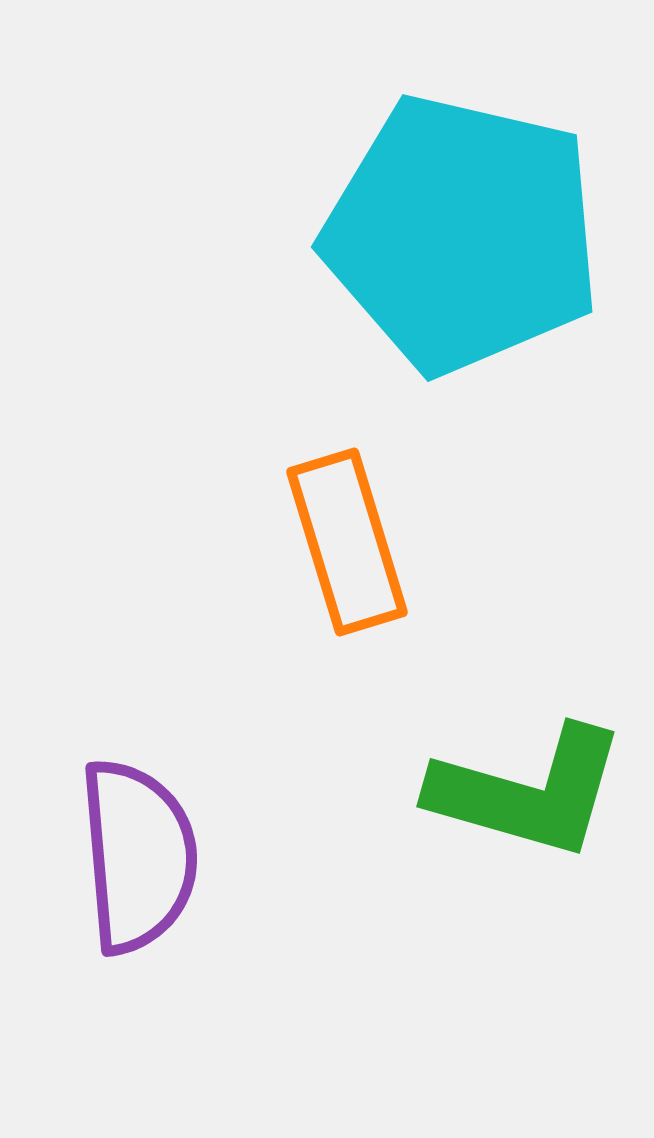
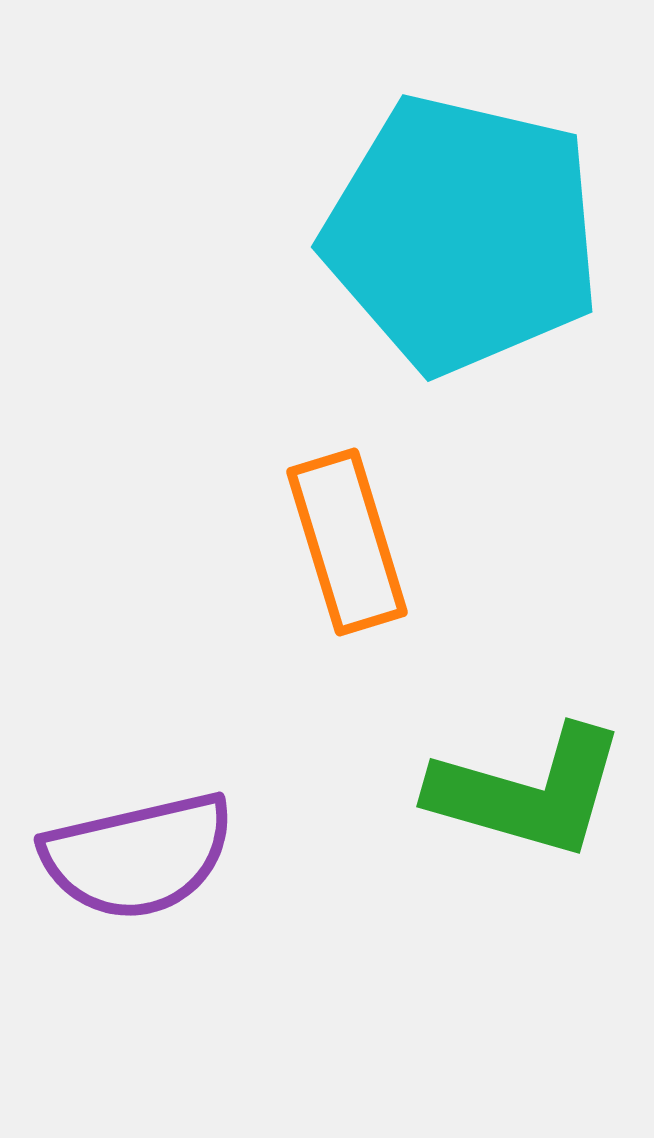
purple semicircle: rotated 82 degrees clockwise
